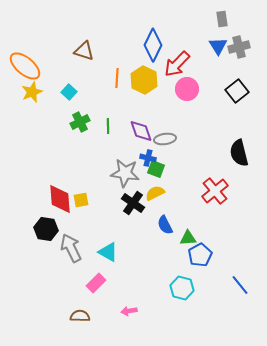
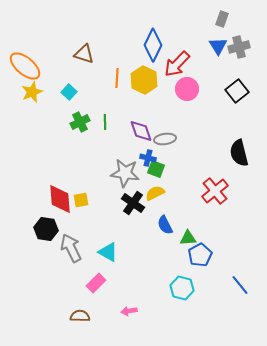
gray rectangle: rotated 28 degrees clockwise
brown triangle: moved 3 px down
green line: moved 3 px left, 4 px up
